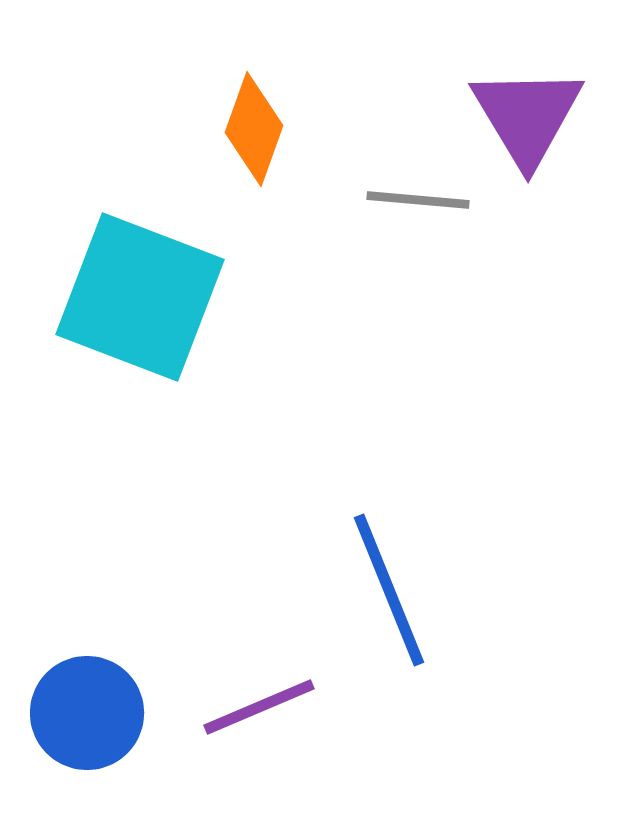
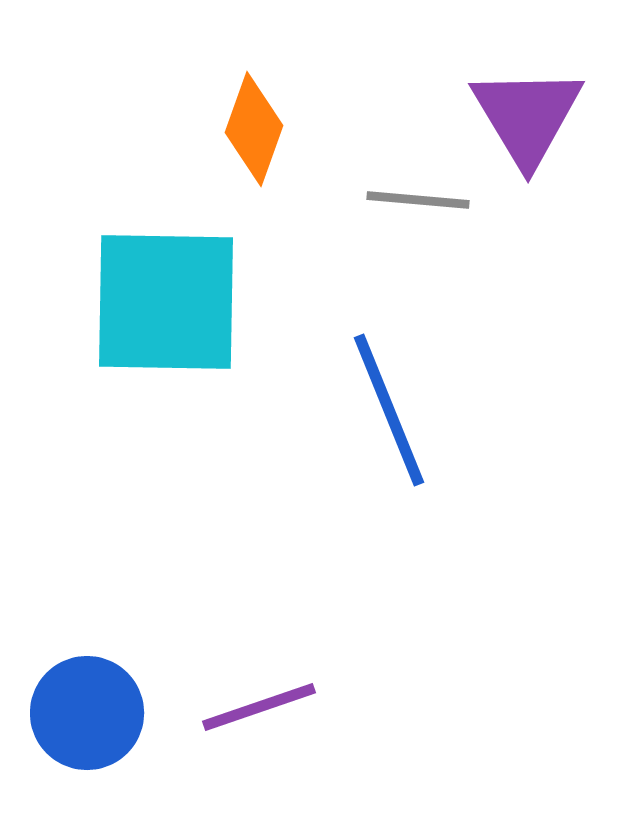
cyan square: moved 26 px right, 5 px down; rotated 20 degrees counterclockwise
blue line: moved 180 px up
purple line: rotated 4 degrees clockwise
